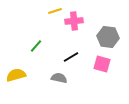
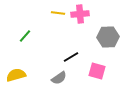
yellow line: moved 3 px right, 2 px down; rotated 24 degrees clockwise
pink cross: moved 6 px right, 7 px up
gray hexagon: rotated 10 degrees counterclockwise
green line: moved 11 px left, 10 px up
pink square: moved 5 px left, 7 px down
gray semicircle: rotated 133 degrees clockwise
